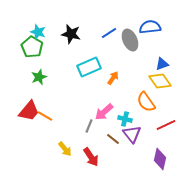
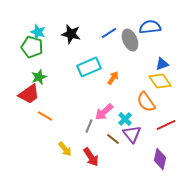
green pentagon: rotated 15 degrees counterclockwise
red trapezoid: moved 17 px up; rotated 15 degrees clockwise
cyan cross: rotated 32 degrees clockwise
